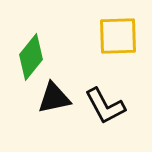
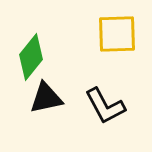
yellow square: moved 1 px left, 2 px up
black triangle: moved 8 px left
